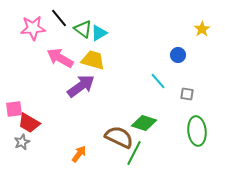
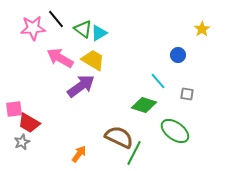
black line: moved 3 px left, 1 px down
yellow trapezoid: rotated 15 degrees clockwise
green diamond: moved 18 px up
green ellipse: moved 22 px left; rotated 48 degrees counterclockwise
